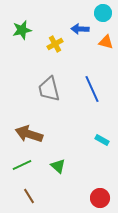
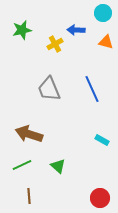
blue arrow: moved 4 px left, 1 px down
gray trapezoid: rotated 8 degrees counterclockwise
brown line: rotated 28 degrees clockwise
